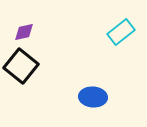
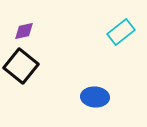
purple diamond: moved 1 px up
blue ellipse: moved 2 px right
